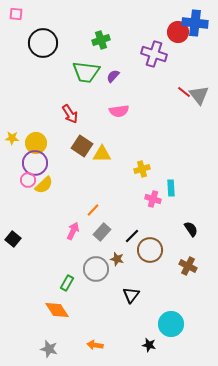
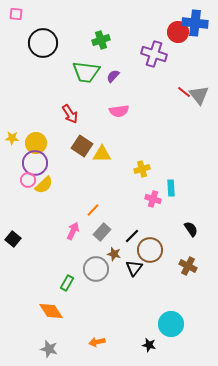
brown star: moved 3 px left, 5 px up
black triangle: moved 3 px right, 27 px up
orange diamond: moved 6 px left, 1 px down
orange arrow: moved 2 px right, 3 px up; rotated 21 degrees counterclockwise
